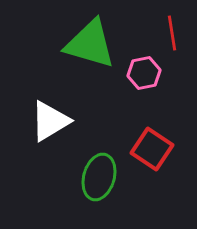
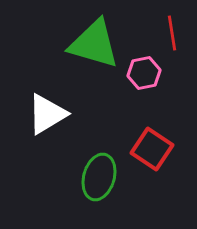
green triangle: moved 4 px right
white triangle: moved 3 px left, 7 px up
